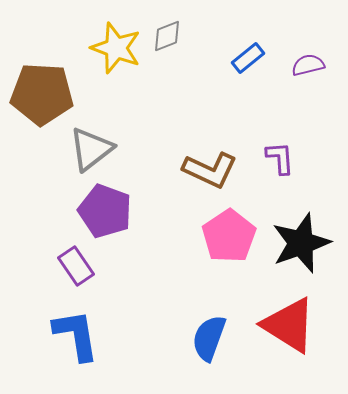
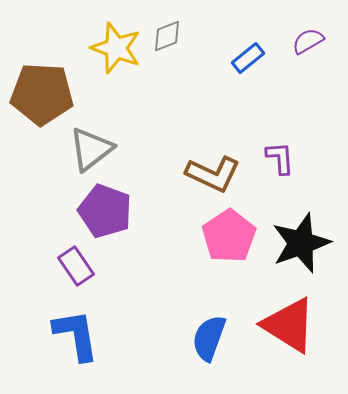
purple semicircle: moved 24 px up; rotated 16 degrees counterclockwise
brown L-shape: moved 3 px right, 4 px down
